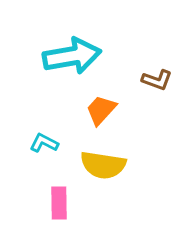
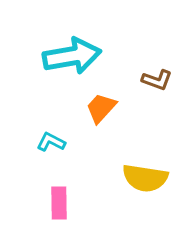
orange trapezoid: moved 2 px up
cyan L-shape: moved 7 px right, 1 px up
yellow semicircle: moved 42 px right, 13 px down
